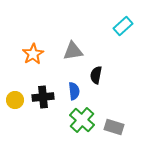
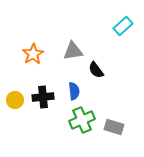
black semicircle: moved 5 px up; rotated 48 degrees counterclockwise
green cross: rotated 25 degrees clockwise
